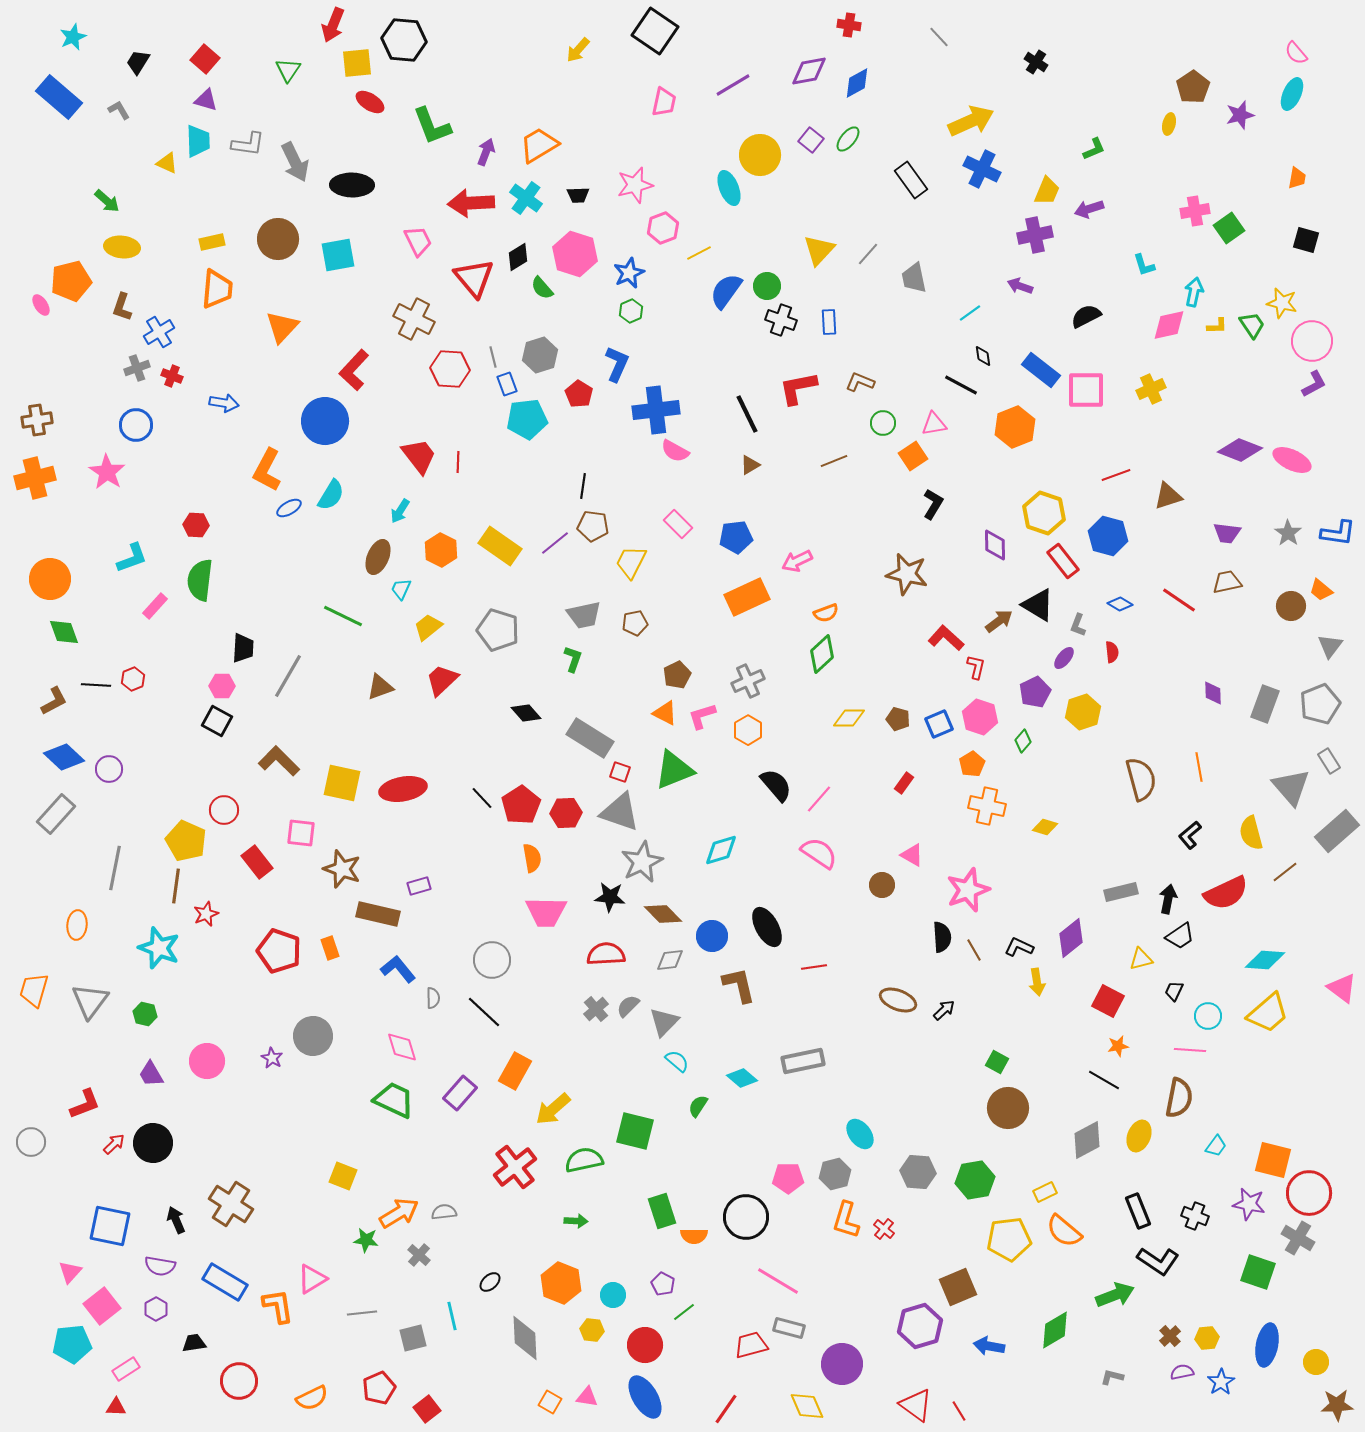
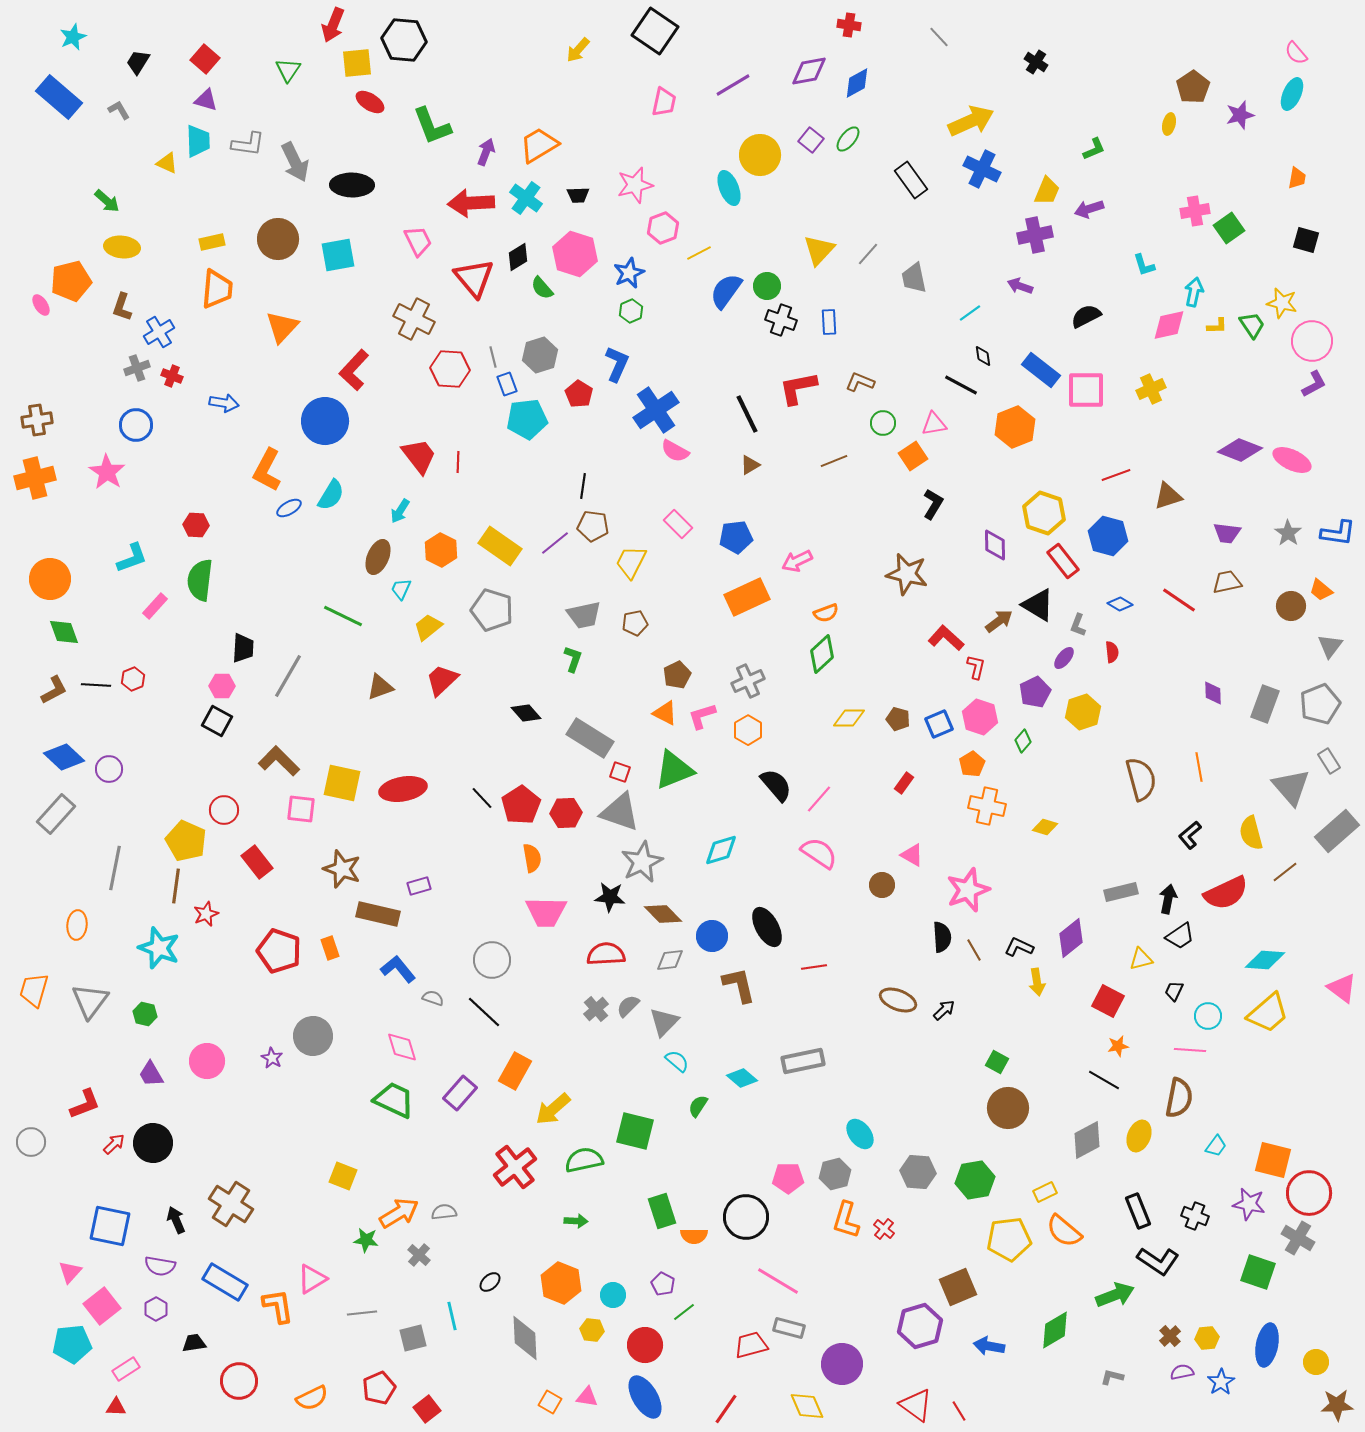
blue cross at (656, 410): rotated 27 degrees counterclockwise
gray pentagon at (498, 630): moved 6 px left, 20 px up
brown L-shape at (54, 701): moved 11 px up
pink square at (301, 833): moved 24 px up
gray semicircle at (433, 998): rotated 70 degrees counterclockwise
